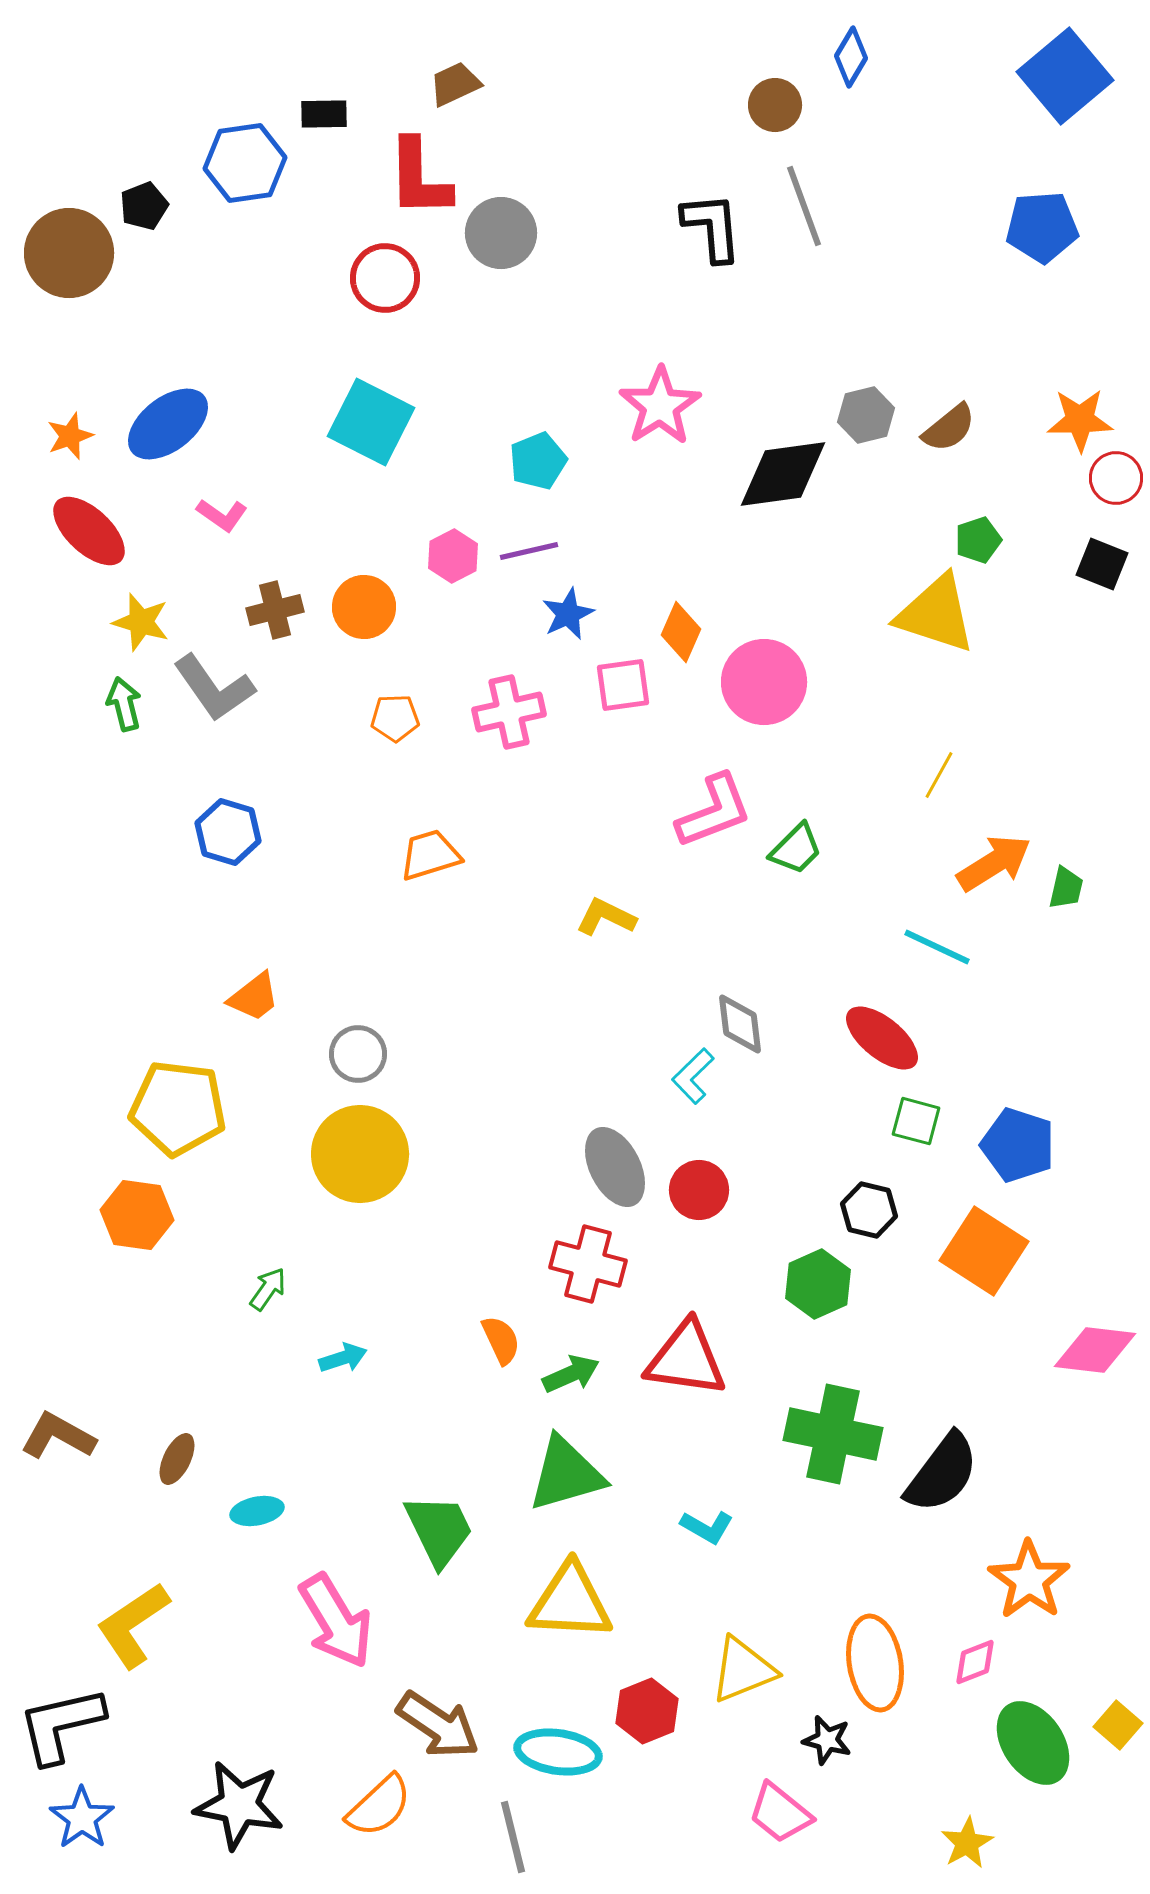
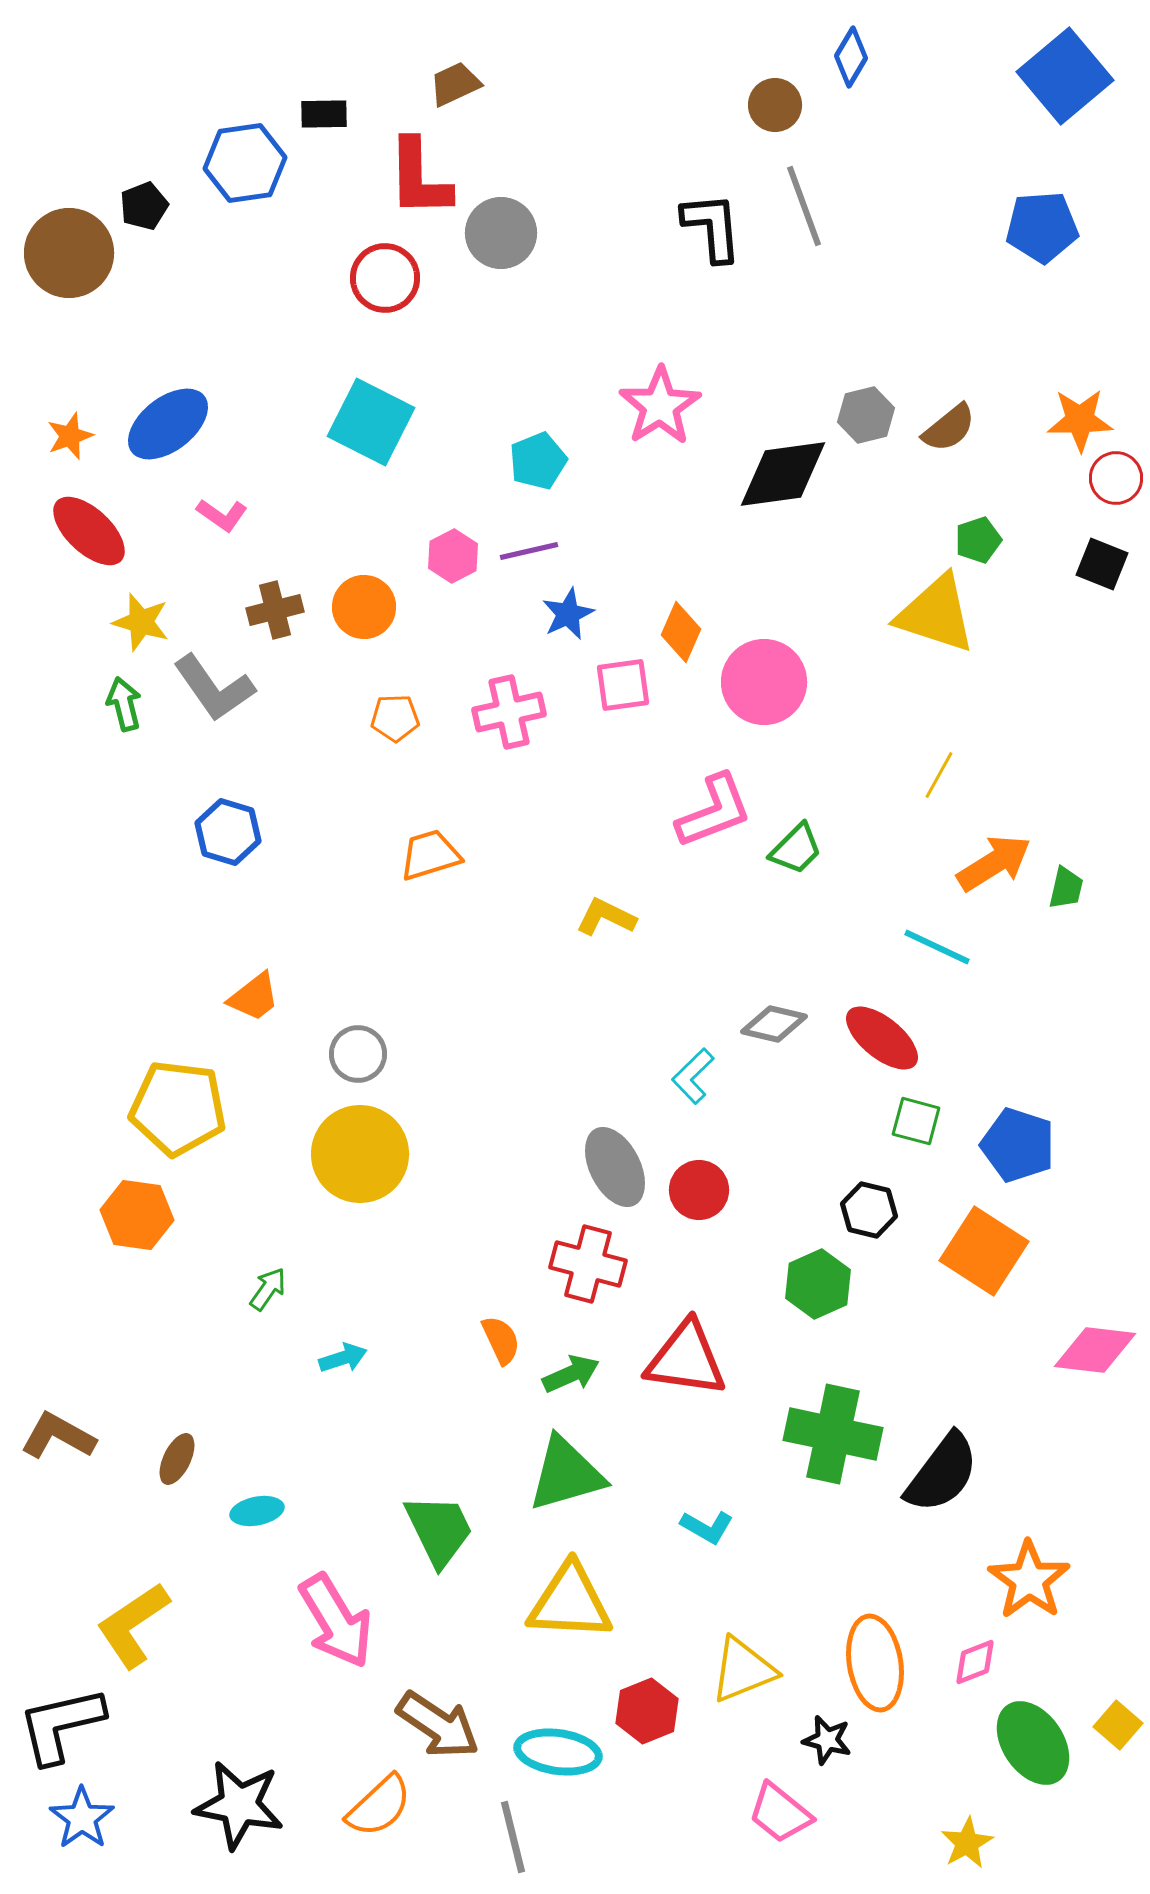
gray diamond at (740, 1024): moved 34 px right; rotated 70 degrees counterclockwise
